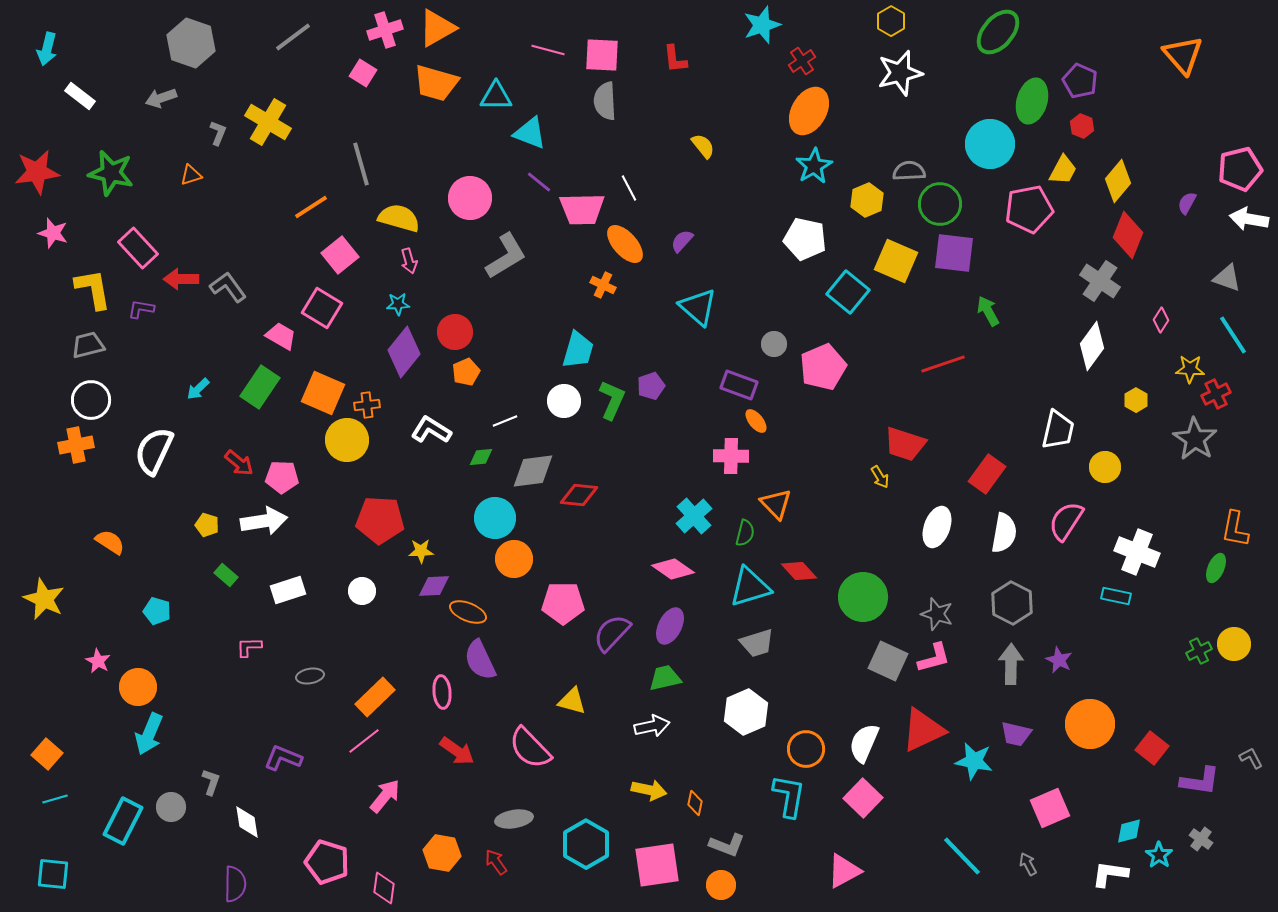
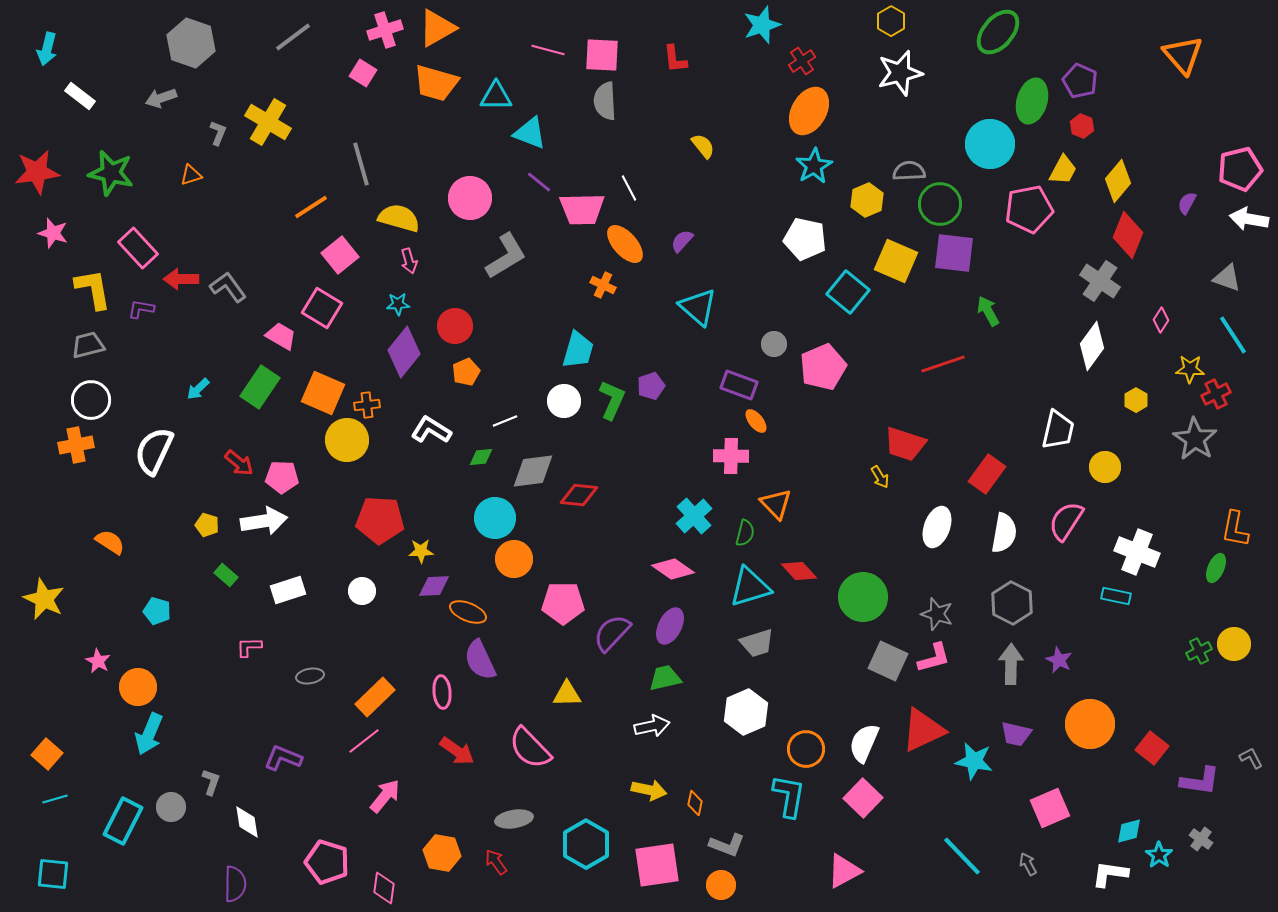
red circle at (455, 332): moved 6 px up
yellow triangle at (572, 701): moved 5 px left, 7 px up; rotated 16 degrees counterclockwise
